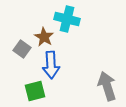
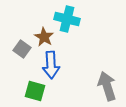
green square: rotated 30 degrees clockwise
